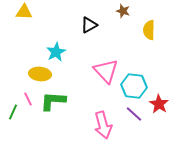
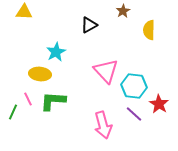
brown star: rotated 24 degrees clockwise
